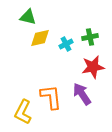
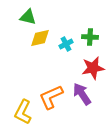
green cross: rotated 14 degrees clockwise
red star: moved 1 px down
orange L-shape: rotated 108 degrees counterclockwise
